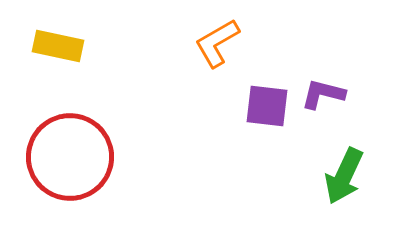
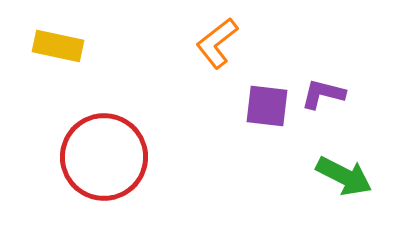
orange L-shape: rotated 8 degrees counterclockwise
red circle: moved 34 px right
green arrow: rotated 88 degrees counterclockwise
